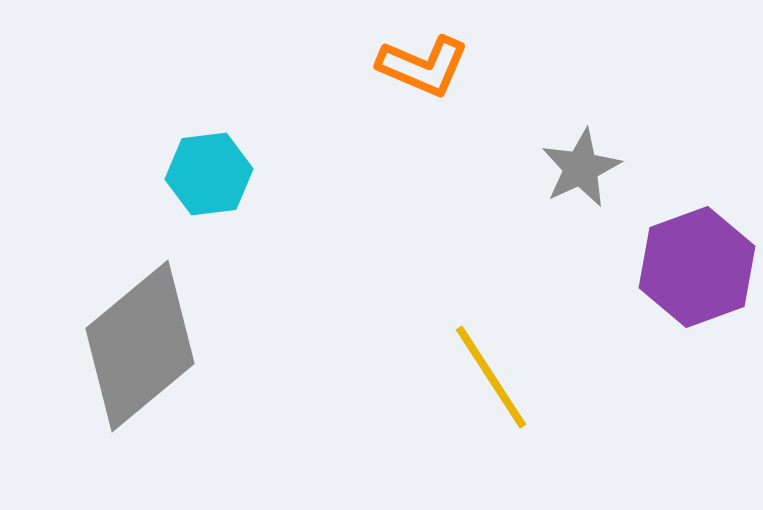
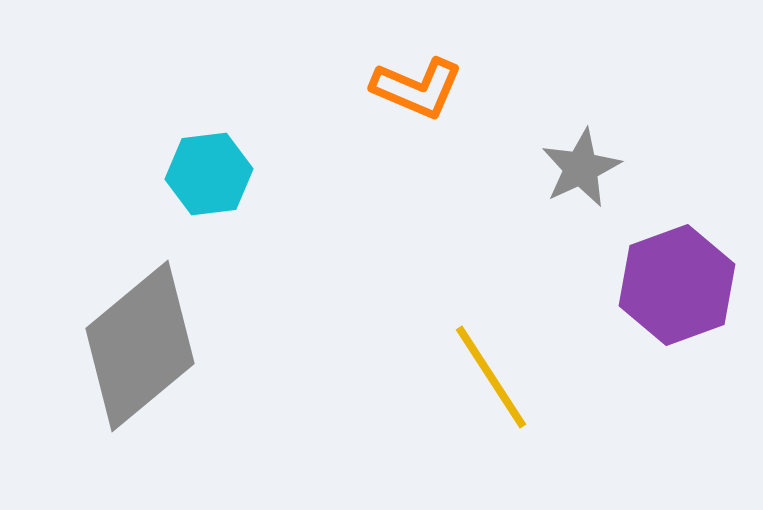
orange L-shape: moved 6 px left, 22 px down
purple hexagon: moved 20 px left, 18 px down
